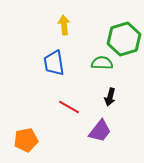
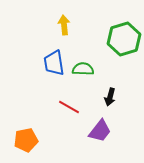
green semicircle: moved 19 px left, 6 px down
